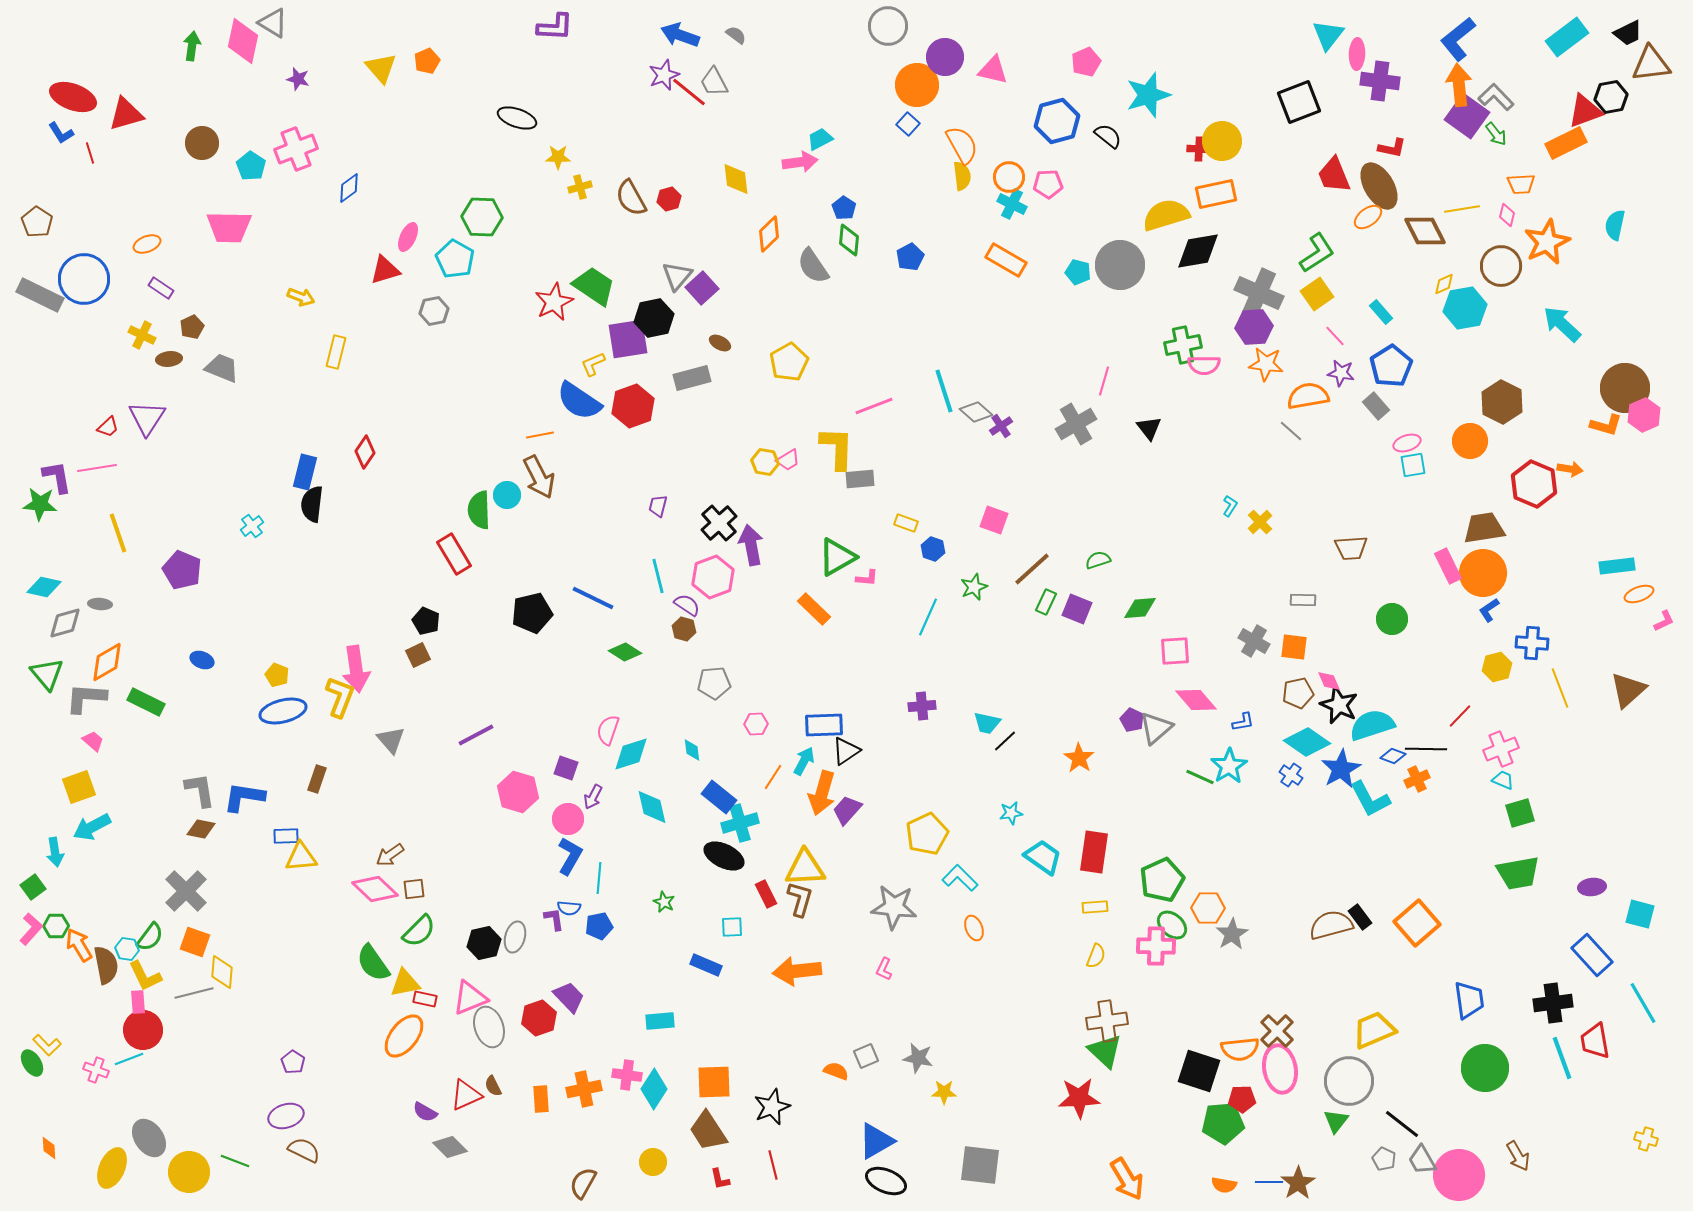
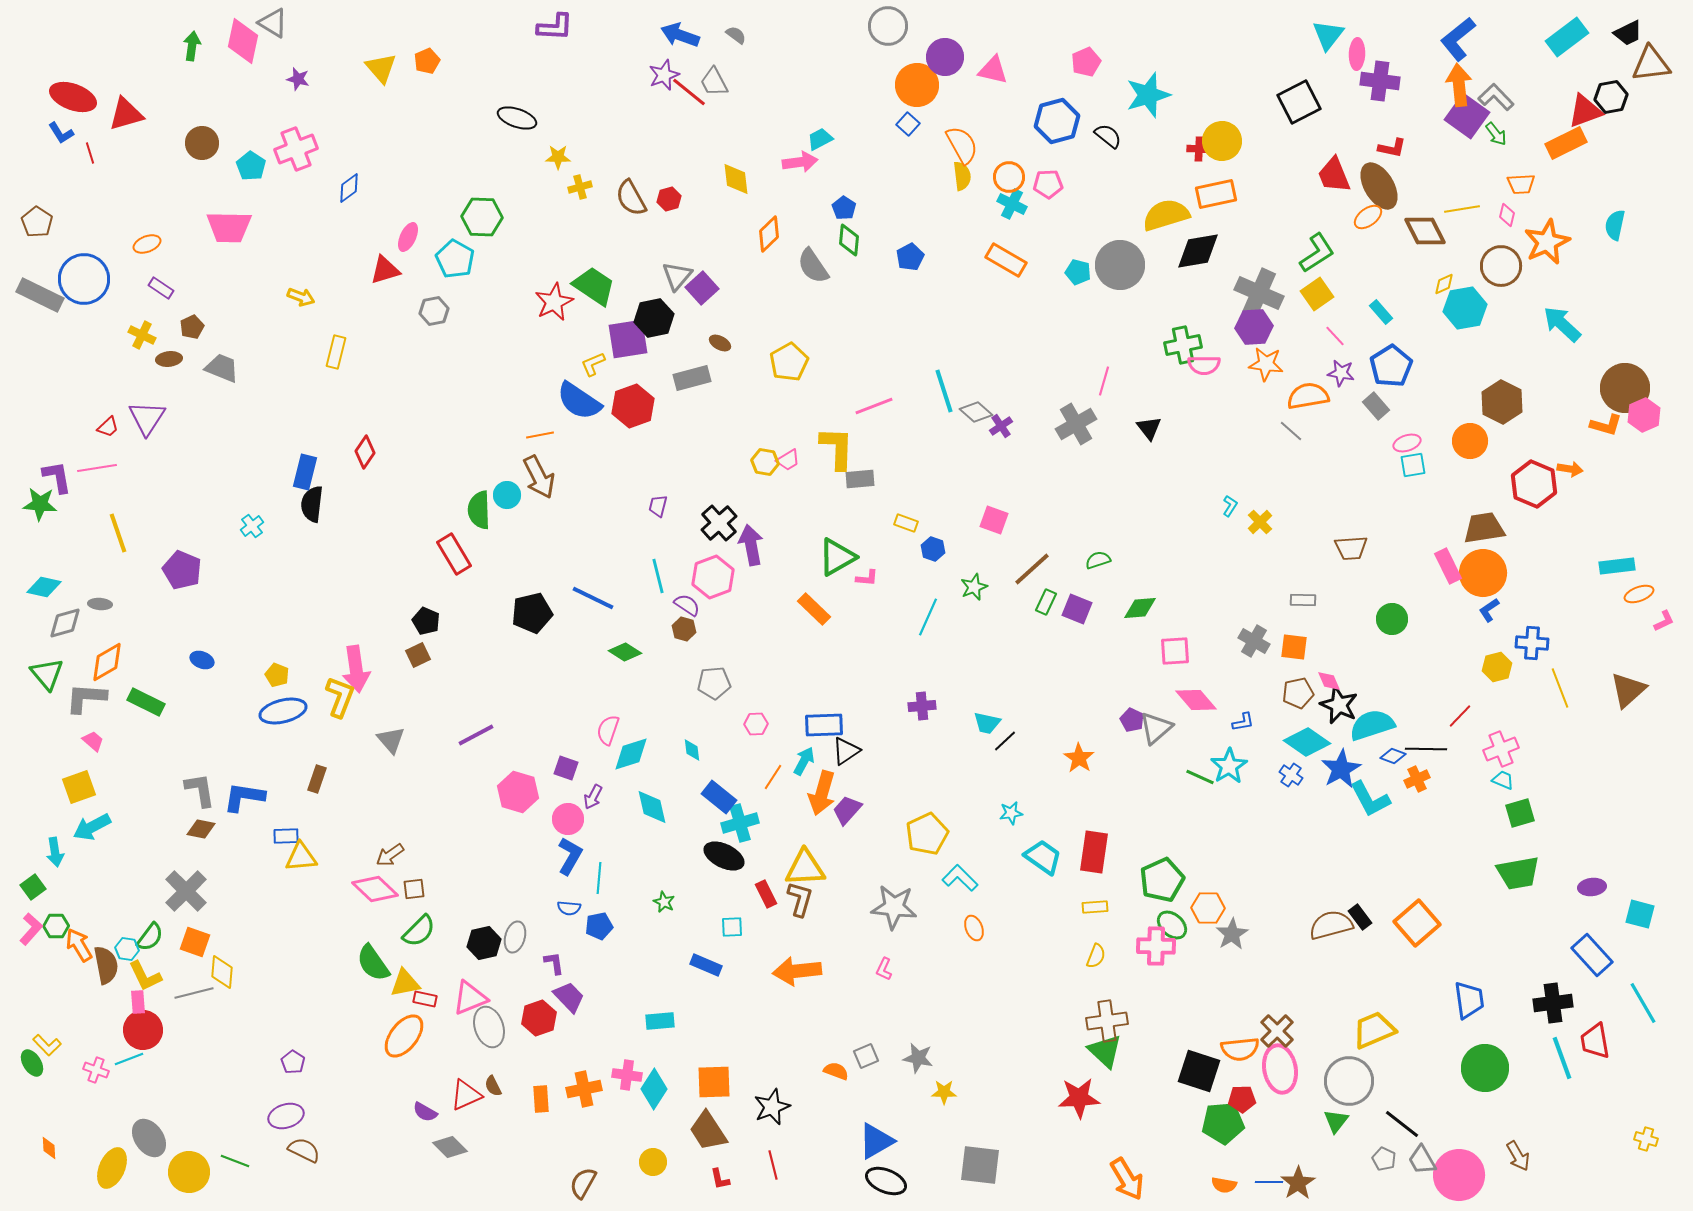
black square at (1299, 102): rotated 6 degrees counterclockwise
purple L-shape at (554, 919): moved 44 px down
